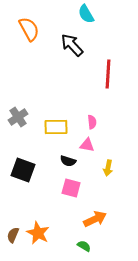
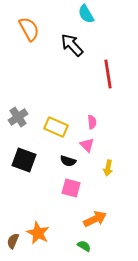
red line: rotated 12 degrees counterclockwise
yellow rectangle: rotated 25 degrees clockwise
pink triangle: rotated 35 degrees clockwise
black square: moved 1 px right, 10 px up
brown semicircle: moved 6 px down
